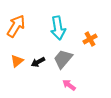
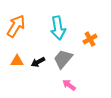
orange triangle: rotated 40 degrees clockwise
